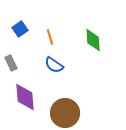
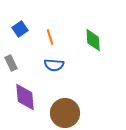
blue semicircle: rotated 30 degrees counterclockwise
